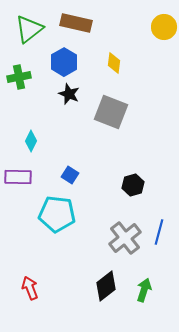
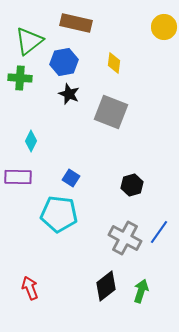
green triangle: moved 12 px down
blue hexagon: rotated 20 degrees clockwise
green cross: moved 1 px right, 1 px down; rotated 15 degrees clockwise
blue square: moved 1 px right, 3 px down
black hexagon: moved 1 px left
cyan pentagon: moved 2 px right
blue line: rotated 20 degrees clockwise
gray cross: rotated 24 degrees counterclockwise
green arrow: moved 3 px left, 1 px down
